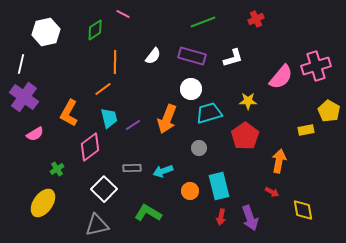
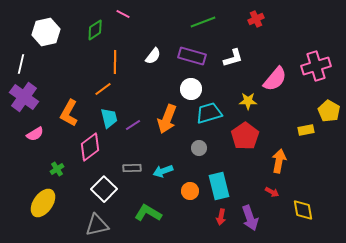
pink semicircle at (281, 77): moved 6 px left, 2 px down
